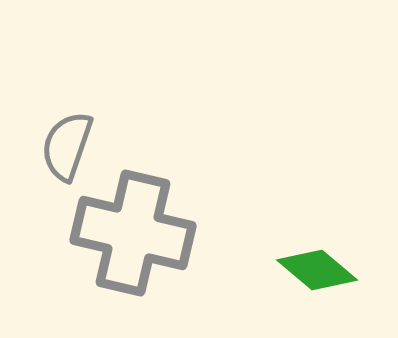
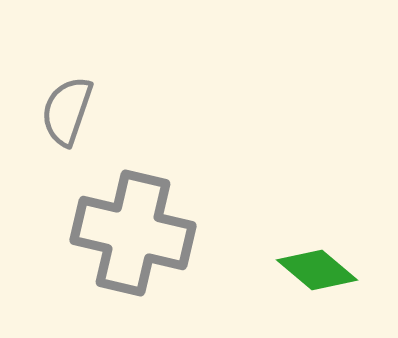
gray semicircle: moved 35 px up
